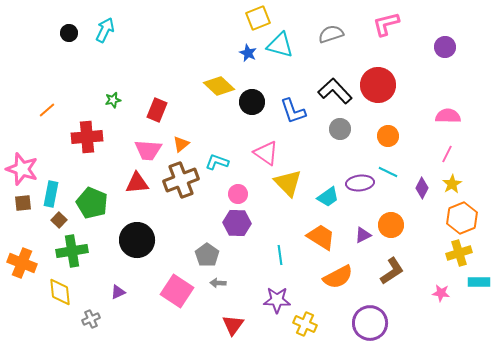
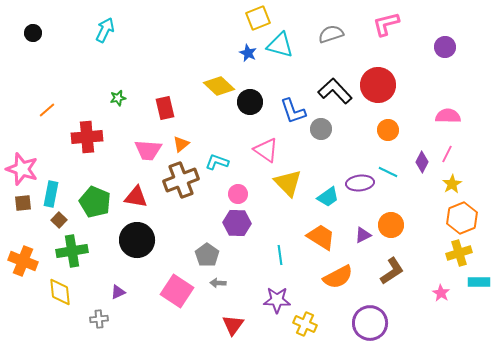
black circle at (69, 33): moved 36 px left
green star at (113, 100): moved 5 px right, 2 px up
black circle at (252, 102): moved 2 px left
red rectangle at (157, 110): moved 8 px right, 2 px up; rotated 35 degrees counterclockwise
gray circle at (340, 129): moved 19 px left
orange circle at (388, 136): moved 6 px up
pink triangle at (266, 153): moved 3 px up
red triangle at (137, 183): moved 1 px left, 14 px down; rotated 15 degrees clockwise
purple diamond at (422, 188): moved 26 px up
green pentagon at (92, 203): moved 3 px right, 1 px up
orange cross at (22, 263): moved 1 px right, 2 px up
pink star at (441, 293): rotated 24 degrees clockwise
gray cross at (91, 319): moved 8 px right; rotated 18 degrees clockwise
